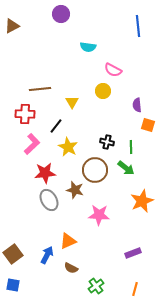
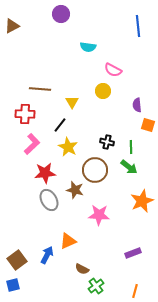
brown line: rotated 10 degrees clockwise
black line: moved 4 px right, 1 px up
green arrow: moved 3 px right, 1 px up
brown square: moved 4 px right, 6 px down
brown semicircle: moved 11 px right, 1 px down
blue square: rotated 24 degrees counterclockwise
orange line: moved 2 px down
